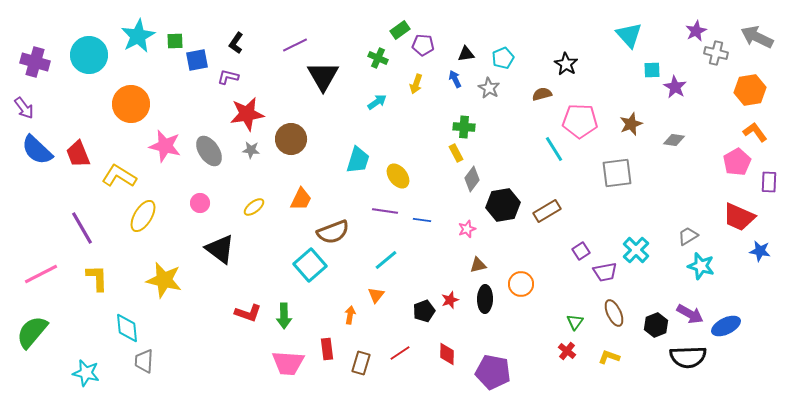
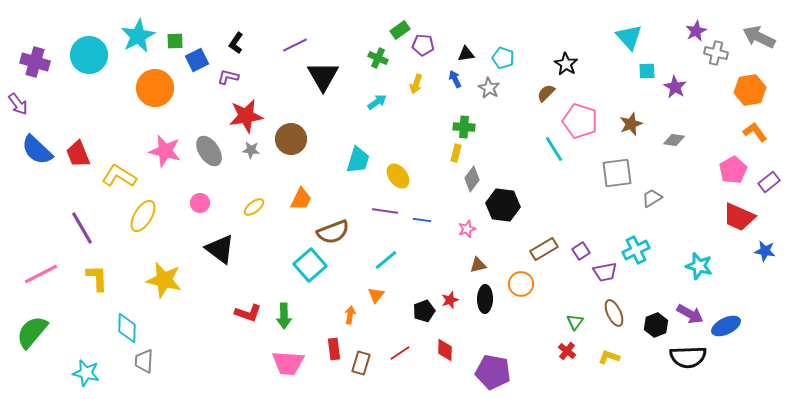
cyan triangle at (629, 35): moved 2 px down
gray arrow at (757, 37): moved 2 px right
cyan pentagon at (503, 58): rotated 30 degrees counterclockwise
blue square at (197, 60): rotated 15 degrees counterclockwise
cyan square at (652, 70): moved 5 px left, 1 px down
brown semicircle at (542, 94): moved 4 px right, 1 px up; rotated 30 degrees counterclockwise
orange circle at (131, 104): moved 24 px right, 16 px up
purple arrow at (24, 108): moved 6 px left, 4 px up
red star at (247, 114): moved 1 px left, 2 px down
pink pentagon at (580, 121): rotated 16 degrees clockwise
pink star at (165, 146): moved 5 px down
yellow rectangle at (456, 153): rotated 42 degrees clockwise
pink pentagon at (737, 162): moved 4 px left, 8 px down
purple rectangle at (769, 182): rotated 50 degrees clockwise
black hexagon at (503, 205): rotated 16 degrees clockwise
brown rectangle at (547, 211): moved 3 px left, 38 px down
gray trapezoid at (688, 236): moved 36 px left, 38 px up
cyan cross at (636, 250): rotated 20 degrees clockwise
blue star at (760, 251): moved 5 px right
cyan star at (701, 266): moved 2 px left
cyan diamond at (127, 328): rotated 8 degrees clockwise
red rectangle at (327, 349): moved 7 px right
red diamond at (447, 354): moved 2 px left, 4 px up
